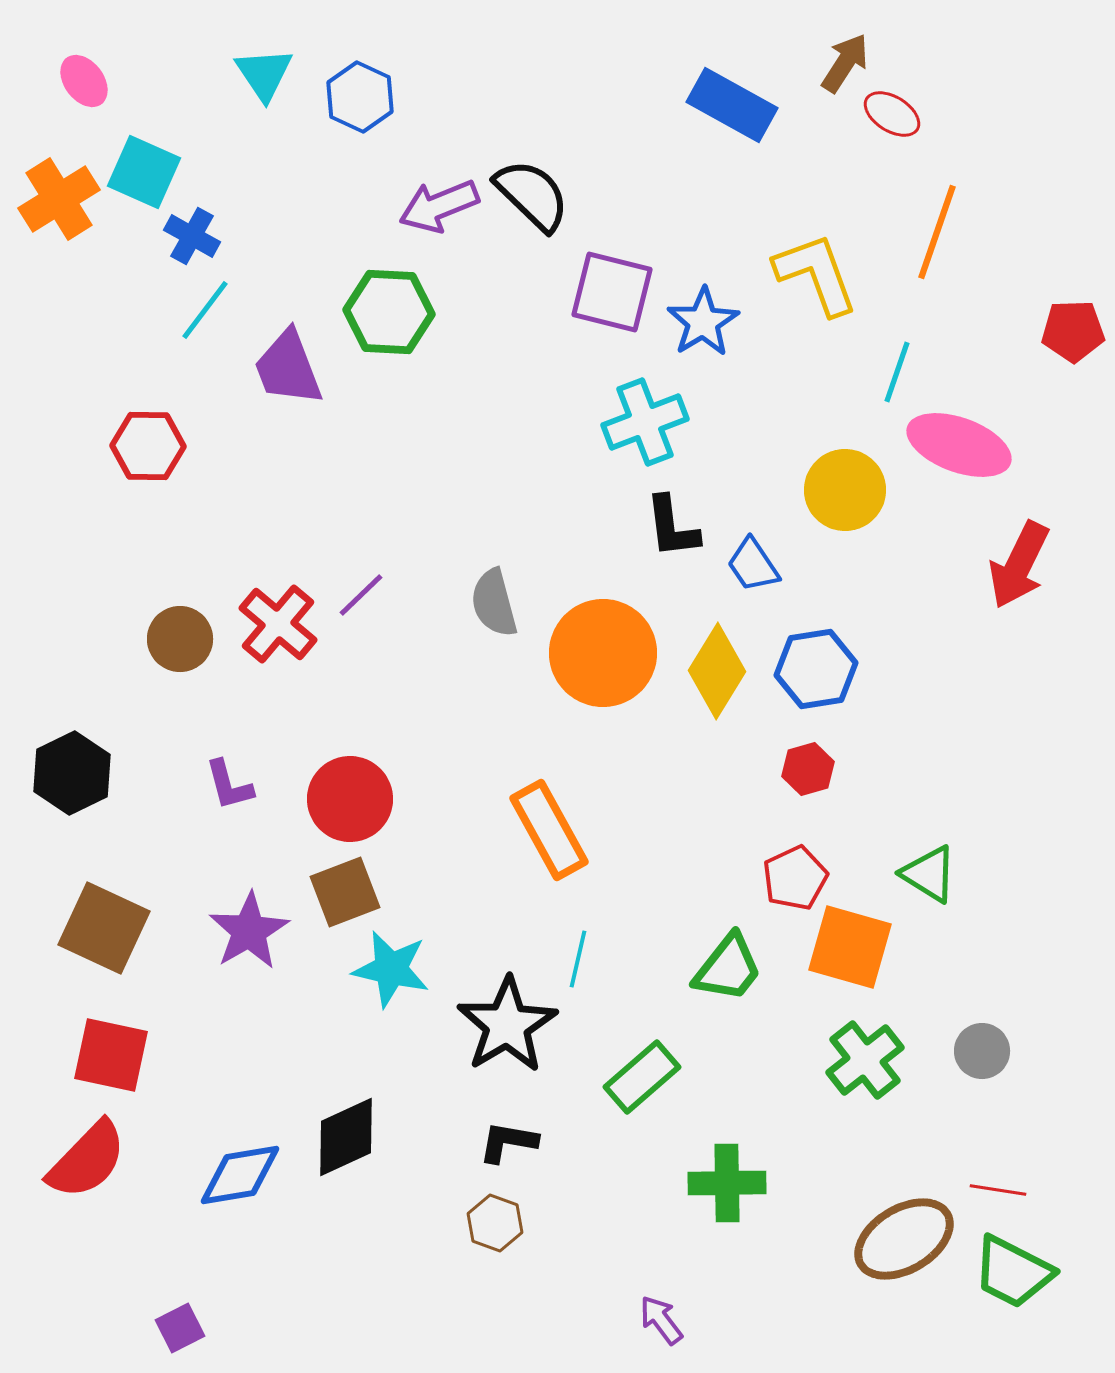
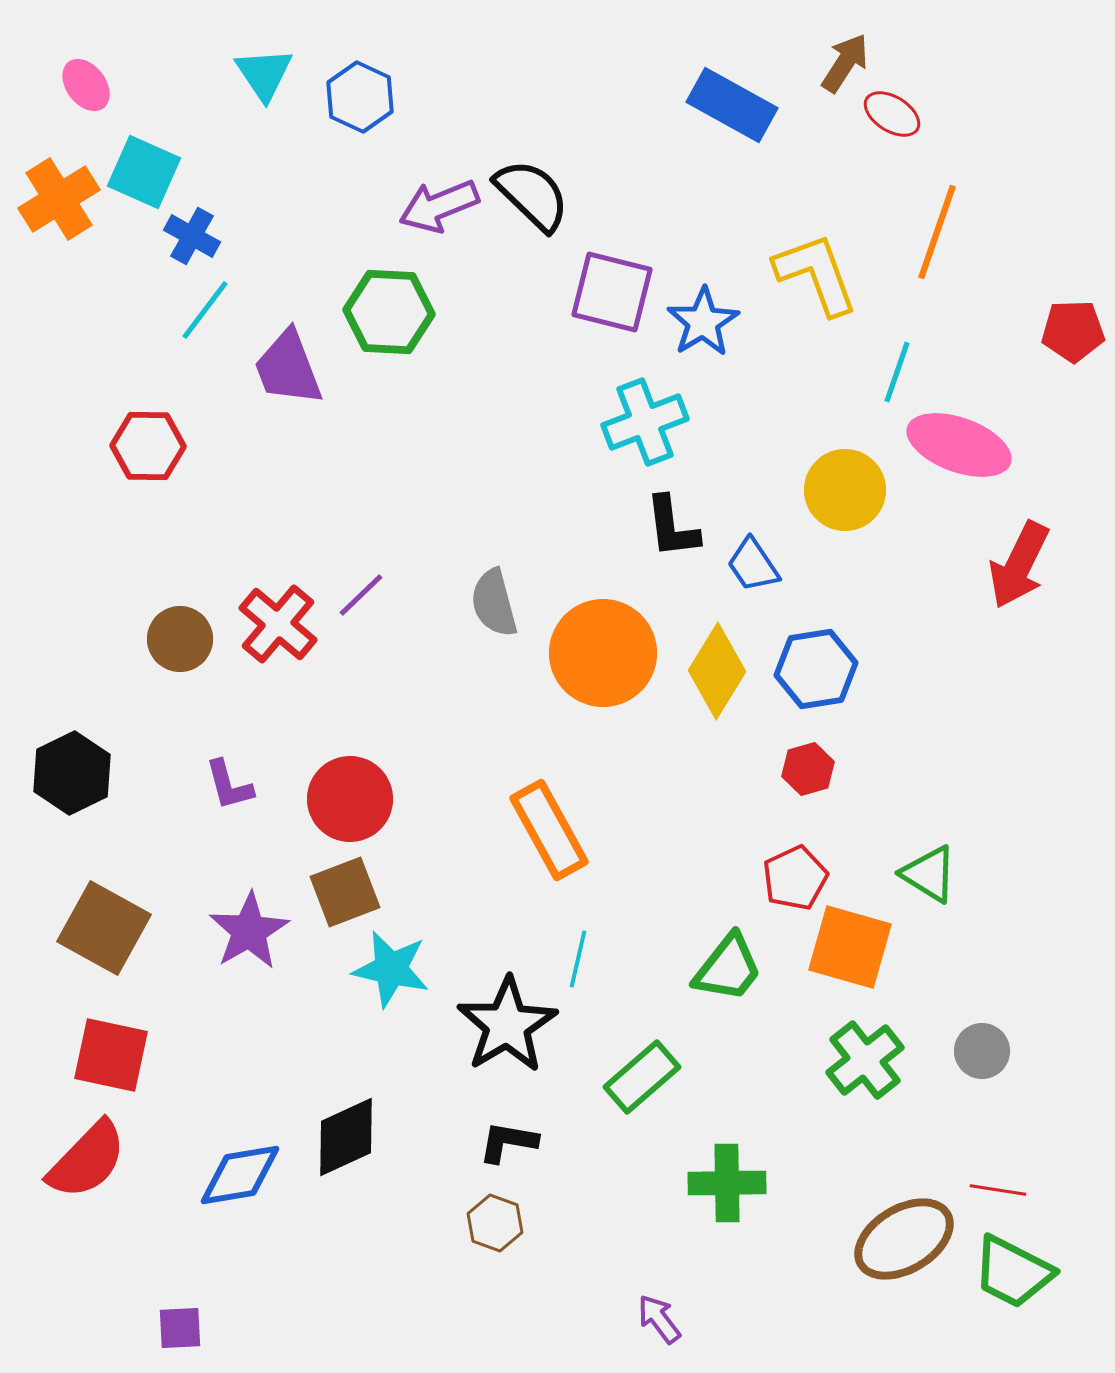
pink ellipse at (84, 81): moved 2 px right, 4 px down
brown square at (104, 928): rotated 4 degrees clockwise
purple arrow at (661, 1320): moved 2 px left, 1 px up
purple square at (180, 1328): rotated 24 degrees clockwise
